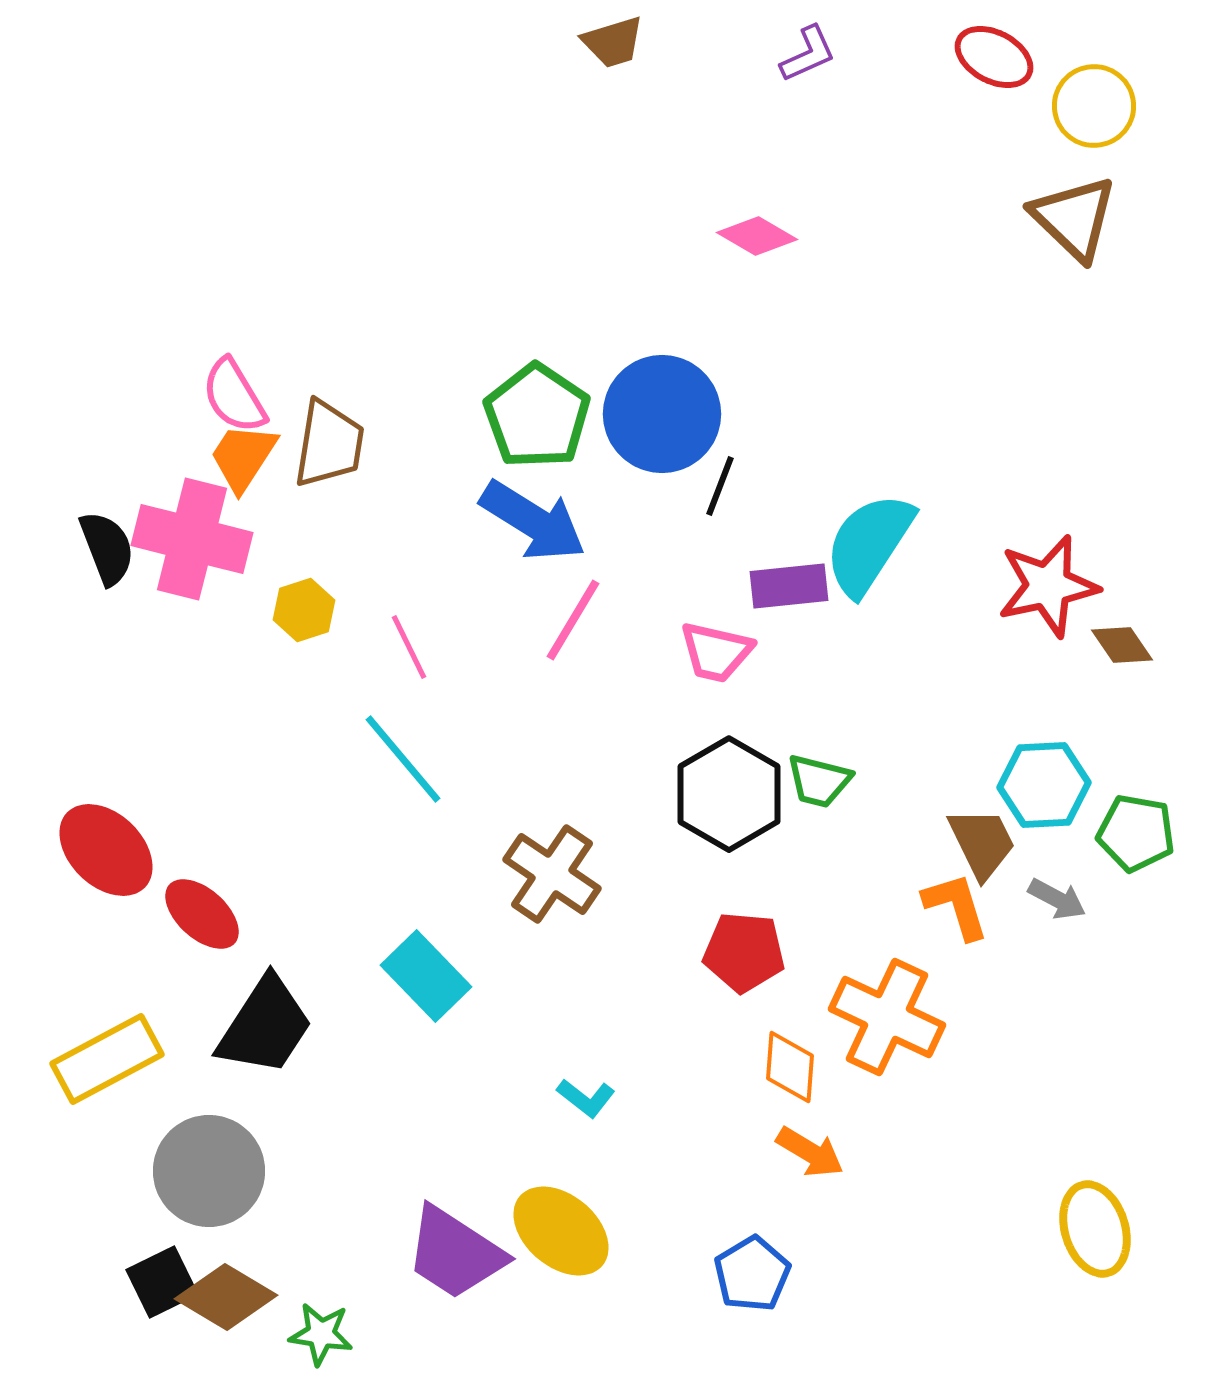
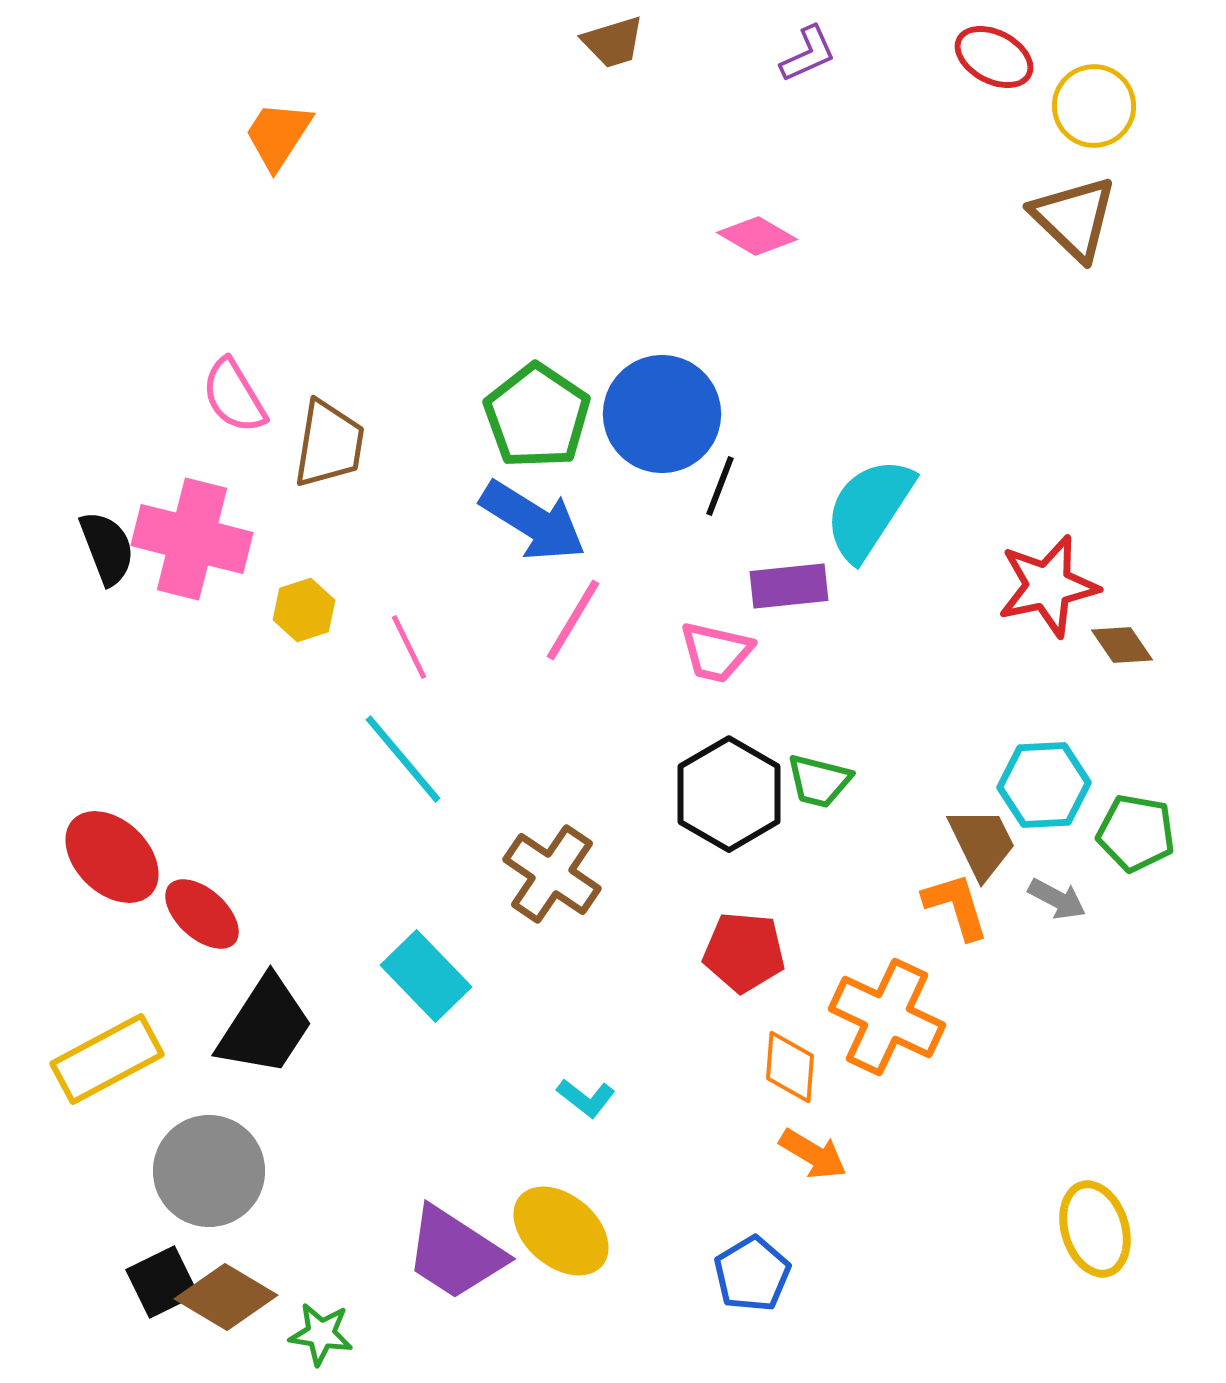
orange trapezoid at (243, 457): moved 35 px right, 322 px up
cyan semicircle at (869, 544): moved 35 px up
red ellipse at (106, 850): moved 6 px right, 7 px down
orange arrow at (810, 1152): moved 3 px right, 2 px down
